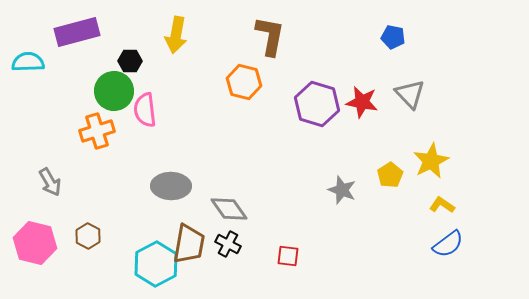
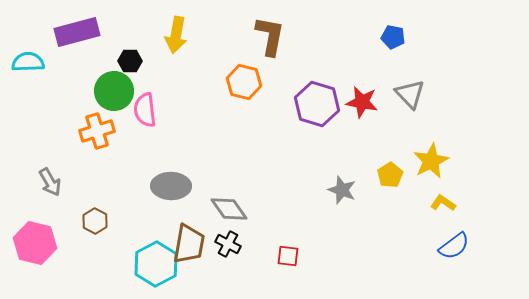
yellow L-shape: moved 1 px right, 2 px up
brown hexagon: moved 7 px right, 15 px up
blue semicircle: moved 6 px right, 2 px down
